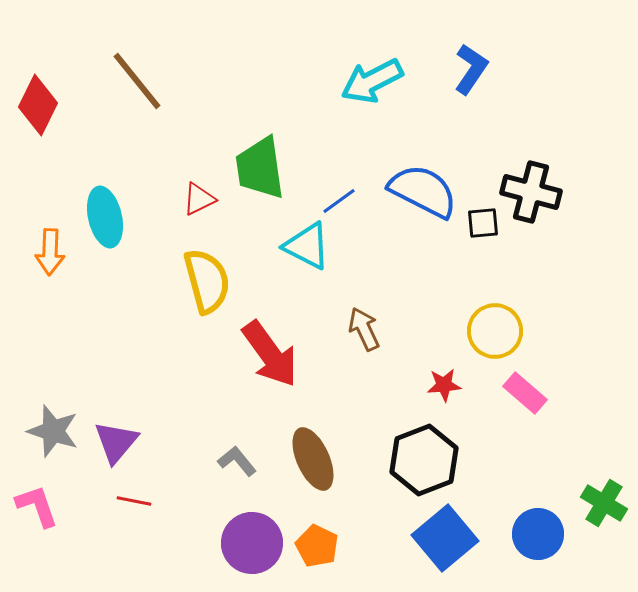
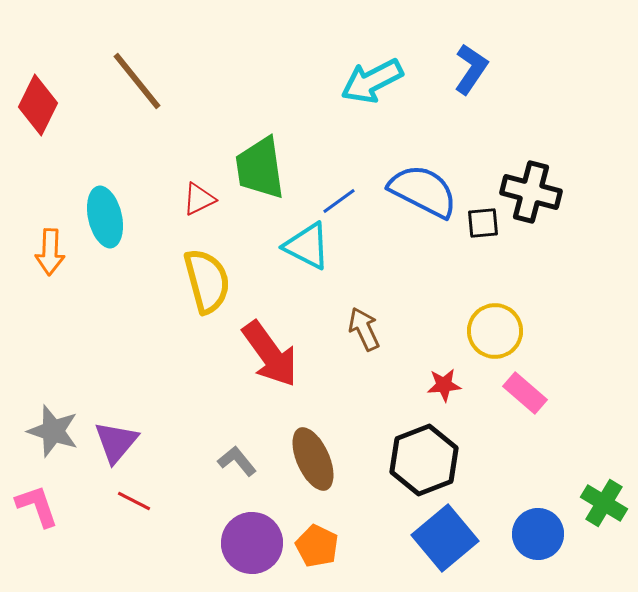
red line: rotated 16 degrees clockwise
